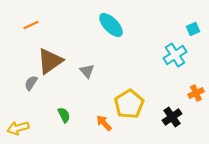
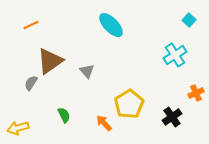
cyan square: moved 4 px left, 9 px up; rotated 24 degrees counterclockwise
